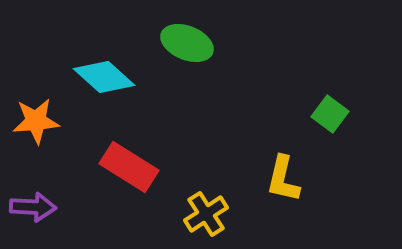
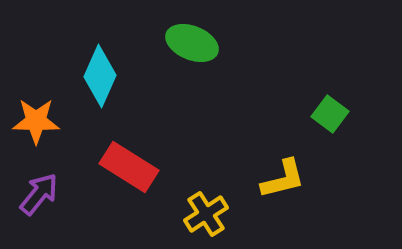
green ellipse: moved 5 px right
cyan diamond: moved 4 px left, 1 px up; rotated 72 degrees clockwise
orange star: rotated 6 degrees clockwise
yellow L-shape: rotated 117 degrees counterclockwise
purple arrow: moved 6 px right, 13 px up; rotated 54 degrees counterclockwise
